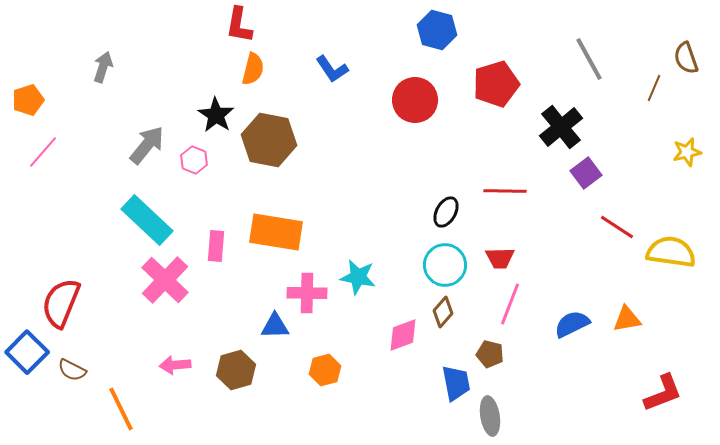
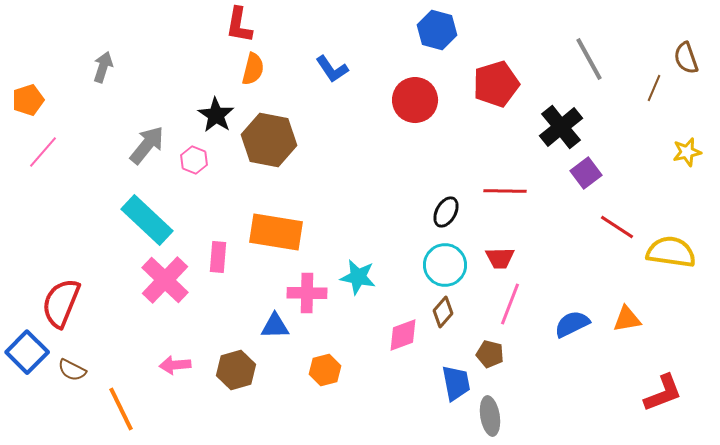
pink rectangle at (216, 246): moved 2 px right, 11 px down
